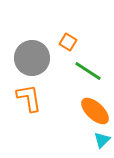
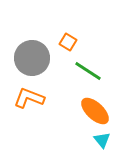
orange L-shape: rotated 60 degrees counterclockwise
cyan triangle: rotated 24 degrees counterclockwise
